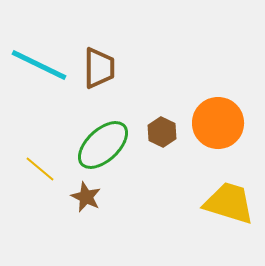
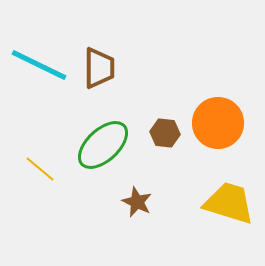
brown hexagon: moved 3 px right, 1 px down; rotated 20 degrees counterclockwise
brown star: moved 51 px right, 5 px down
